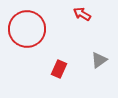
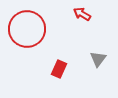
gray triangle: moved 1 px left, 1 px up; rotated 18 degrees counterclockwise
